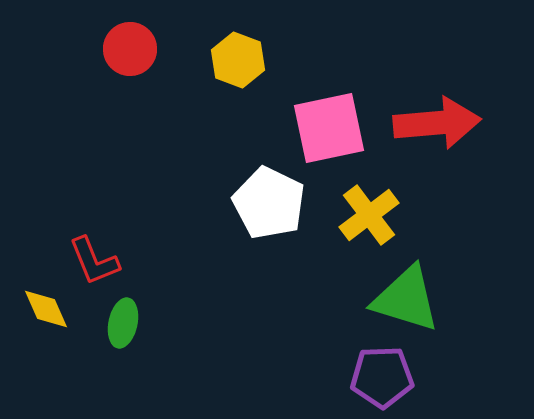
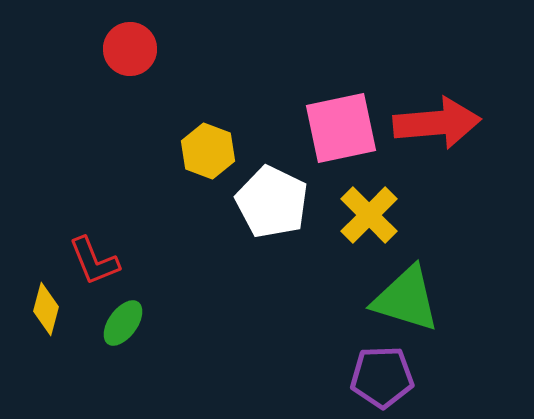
yellow hexagon: moved 30 px left, 91 px down
pink square: moved 12 px right
white pentagon: moved 3 px right, 1 px up
yellow cross: rotated 8 degrees counterclockwise
yellow diamond: rotated 39 degrees clockwise
green ellipse: rotated 24 degrees clockwise
